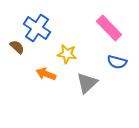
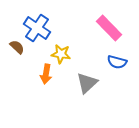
yellow star: moved 6 px left
orange arrow: rotated 102 degrees counterclockwise
